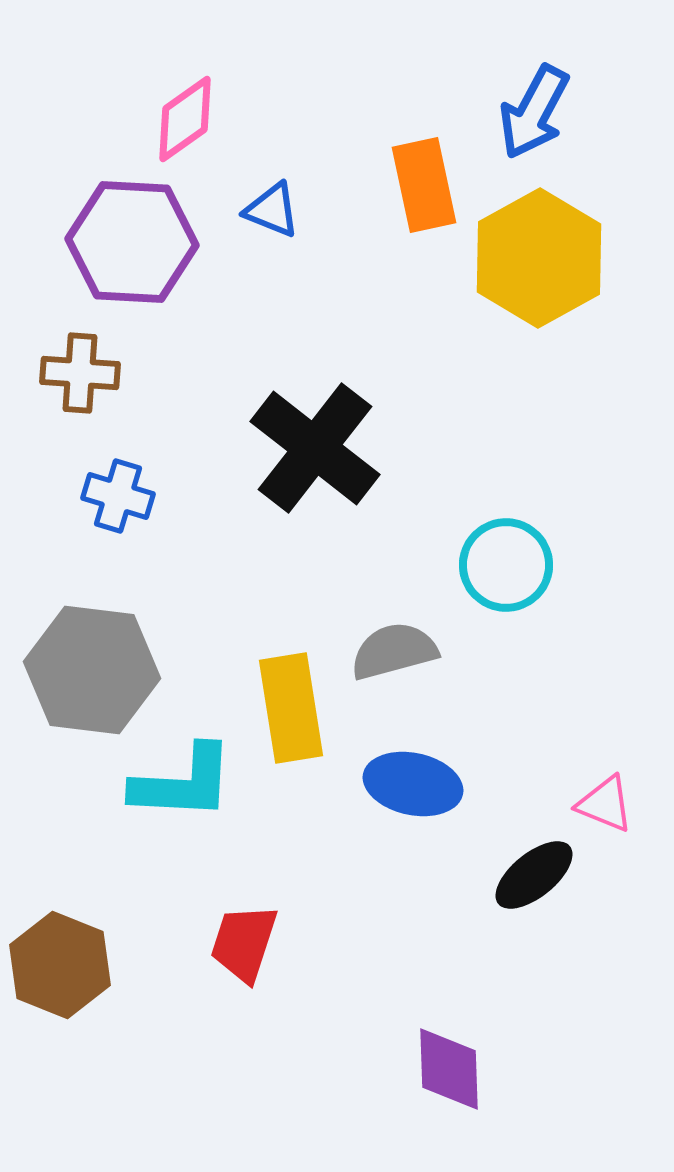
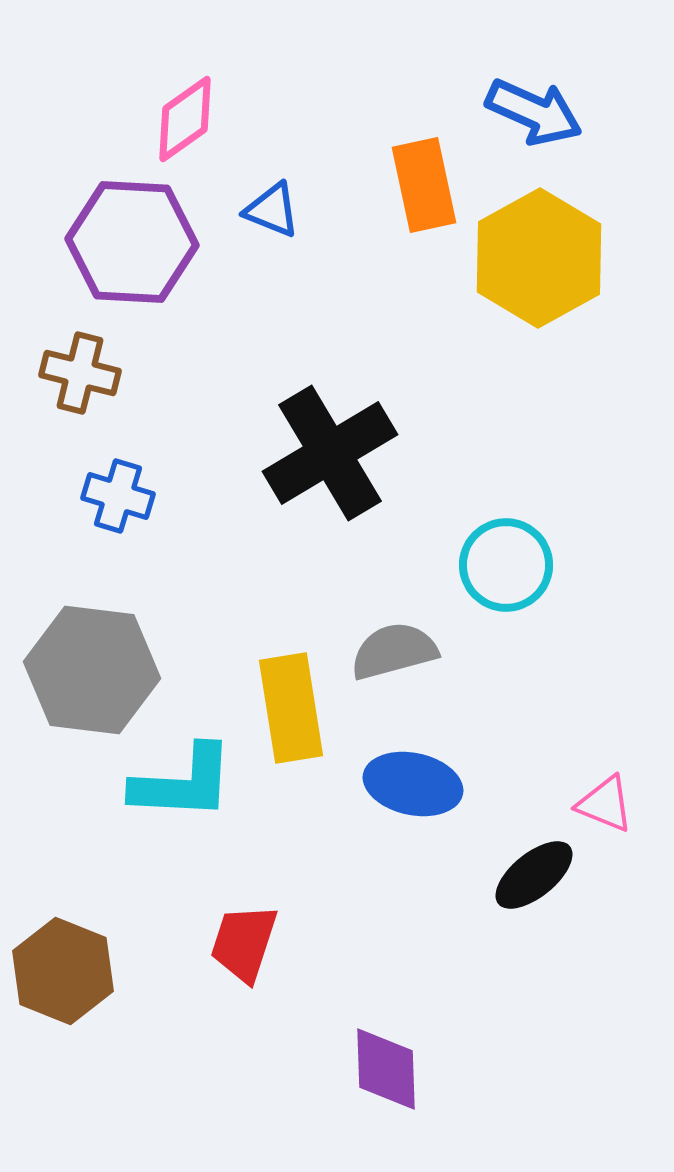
blue arrow: rotated 94 degrees counterclockwise
brown cross: rotated 10 degrees clockwise
black cross: moved 15 px right, 5 px down; rotated 21 degrees clockwise
brown hexagon: moved 3 px right, 6 px down
purple diamond: moved 63 px left
